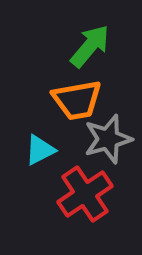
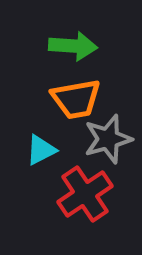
green arrow: moved 17 px left; rotated 54 degrees clockwise
orange trapezoid: moved 1 px left, 1 px up
cyan triangle: moved 1 px right
